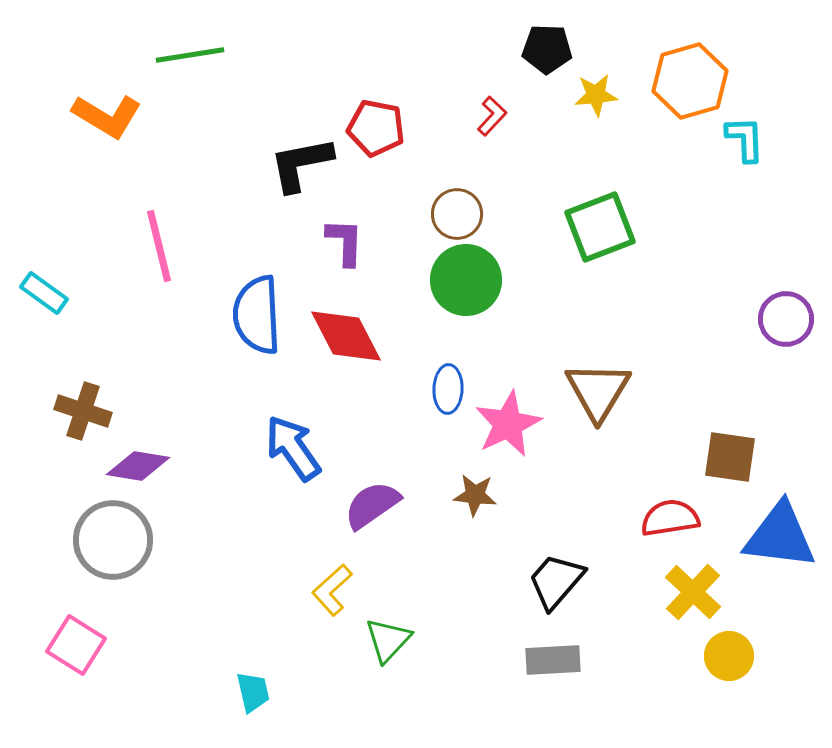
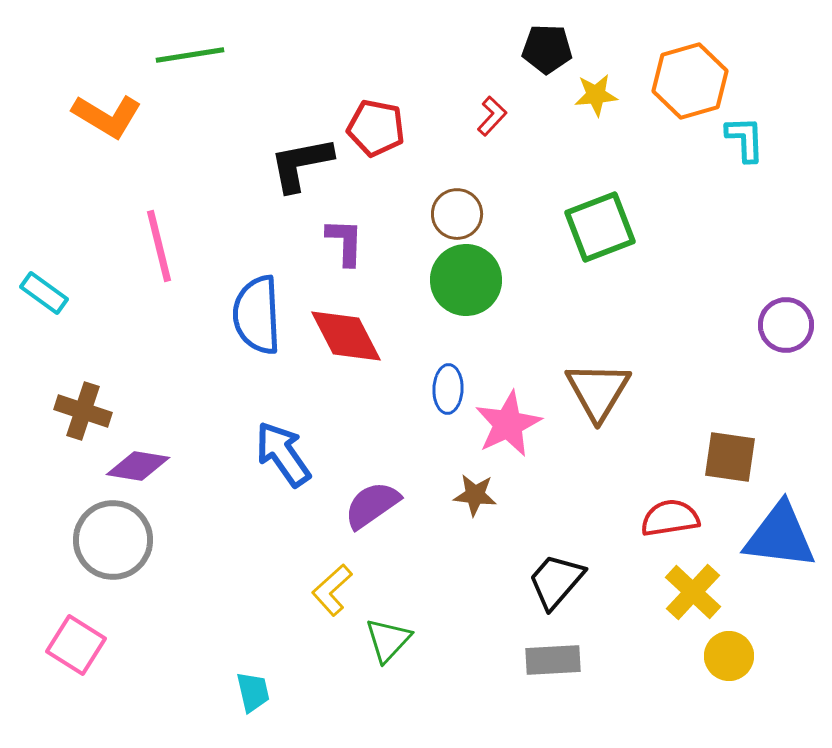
purple circle: moved 6 px down
blue arrow: moved 10 px left, 6 px down
